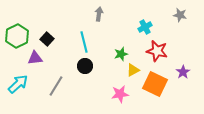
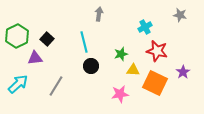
black circle: moved 6 px right
yellow triangle: rotated 32 degrees clockwise
orange square: moved 1 px up
